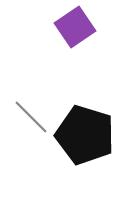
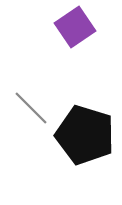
gray line: moved 9 px up
